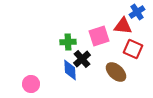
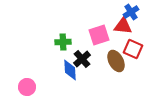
blue cross: moved 6 px left
pink square: moved 1 px up
green cross: moved 5 px left
brown ellipse: moved 11 px up; rotated 20 degrees clockwise
pink circle: moved 4 px left, 3 px down
